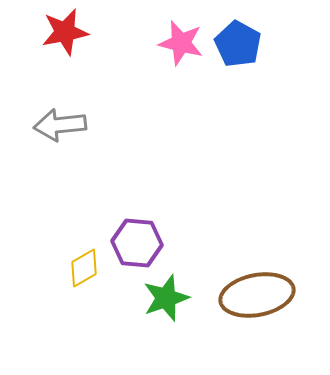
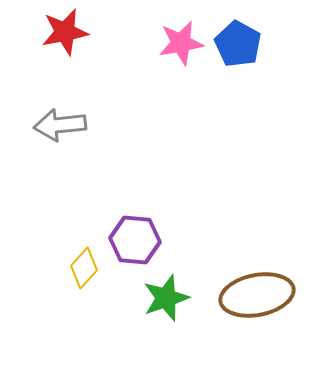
pink star: rotated 24 degrees counterclockwise
purple hexagon: moved 2 px left, 3 px up
yellow diamond: rotated 18 degrees counterclockwise
